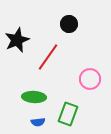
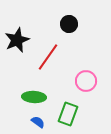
pink circle: moved 4 px left, 2 px down
blue semicircle: rotated 136 degrees counterclockwise
